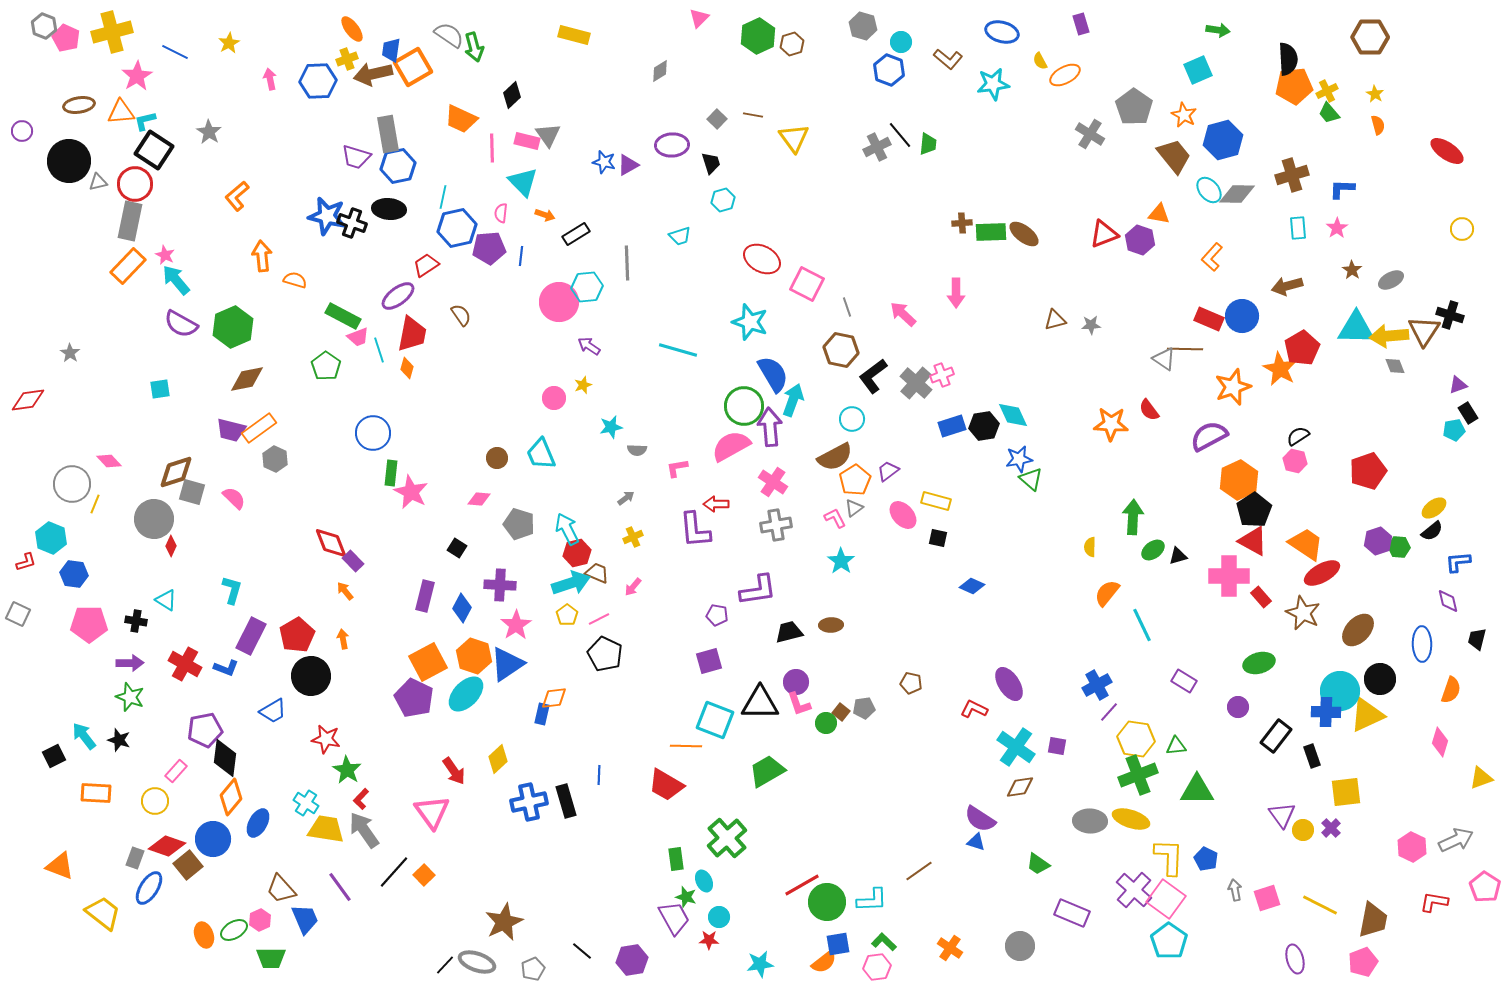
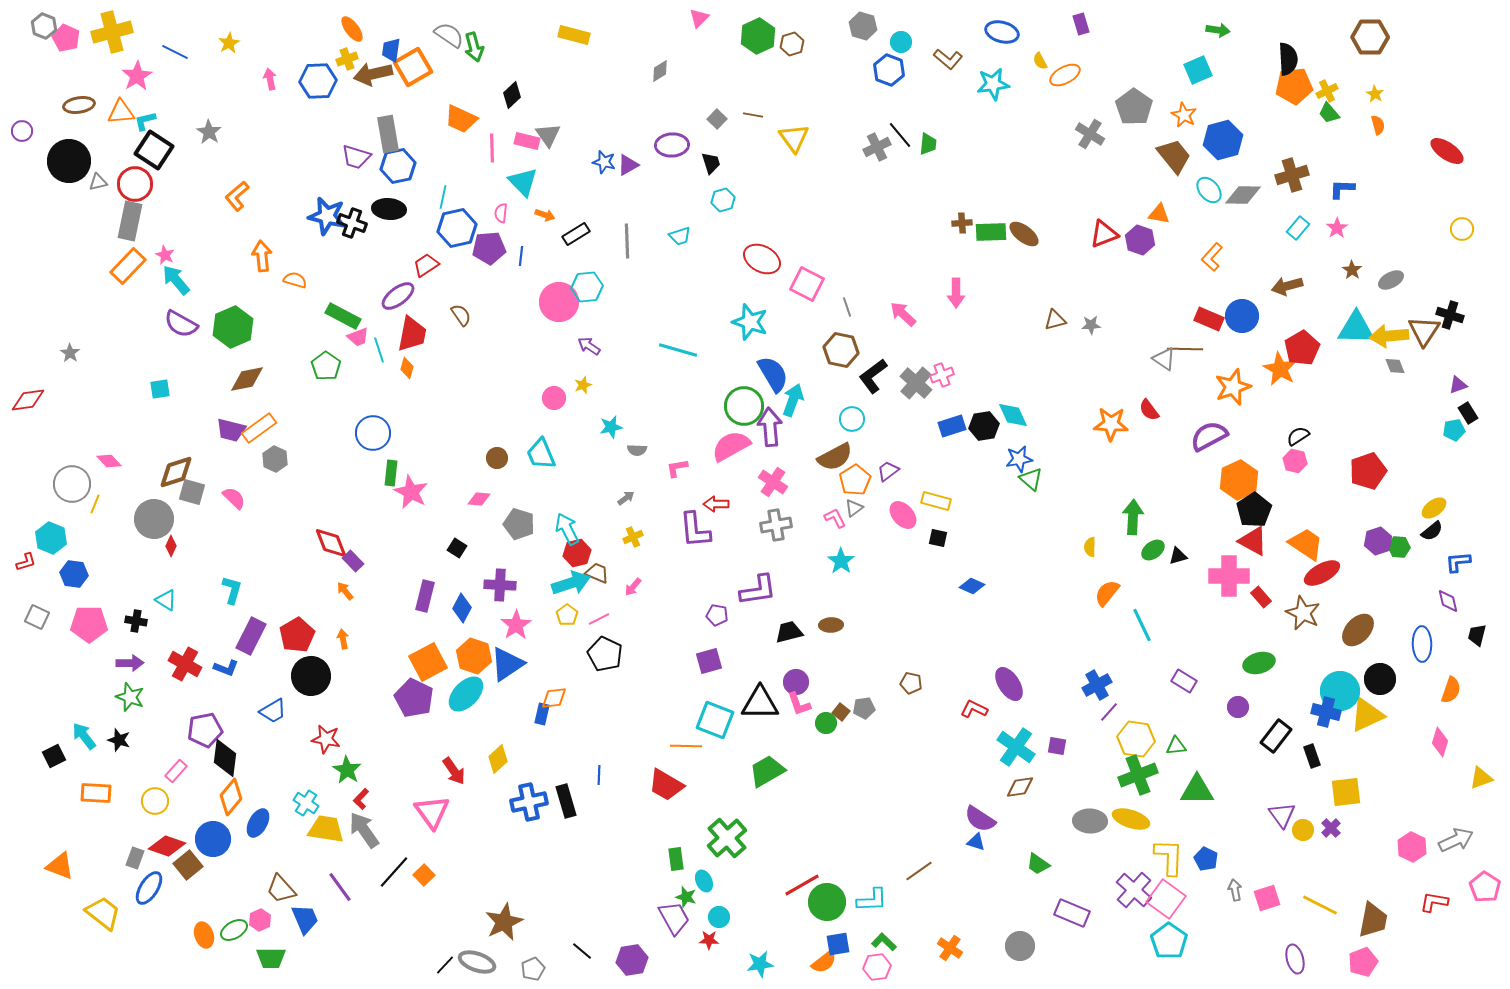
gray diamond at (1237, 194): moved 6 px right, 1 px down
cyan rectangle at (1298, 228): rotated 45 degrees clockwise
gray line at (627, 263): moved 22 px up
gray square at (18, 614): moved 19 px right, 3 px down
black trapezoid at (1477, 639): moved 4 px up
blue cross at (1326, 712): rotated 12 degrees clockwise
